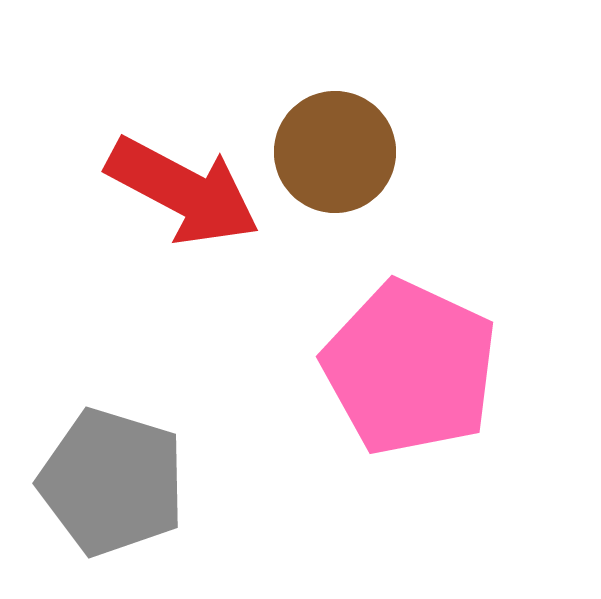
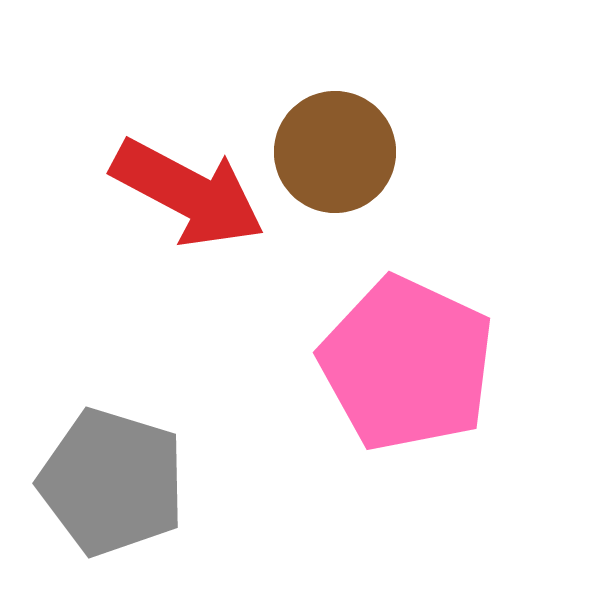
red arrow: moved 5 px right, 2 px down
pink pentagon: moved 3 px left, 4 px up
